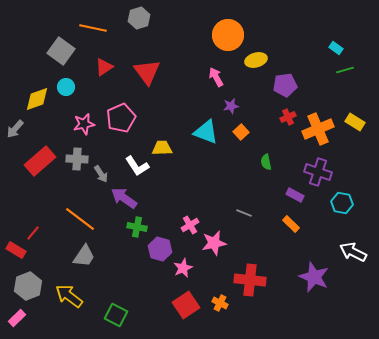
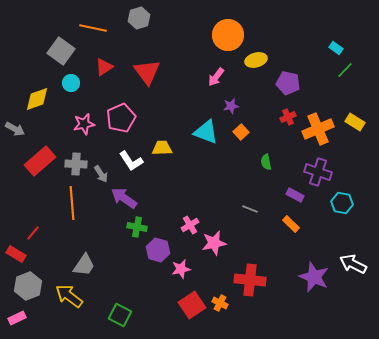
green line at (345, 70): rotated 30 degrees counterclockwise
pink arrow at (216, 77): rotated 114 degrees counterclockwise
purple pentagon at (285, 85): moved 3 px right, 2 px up; rotated 20 degrees clockwise
cyan circle at (66, 87): moved 5 px right, 4 px up
gray arrow at (15, 129): rotated 102 degrees counterclockwise
gray cross at (77, 159): moved 1 px left, 5 px down
white L-shape at (137, 166): moved 6 px left, 5 px up
gray line at (244, 213): moved 6 px right, 4 px up
orange line at (80, 219): moved 8 px left, 16 px up; rotated 48 degrees clockwise
purple hexagon at (160, 249): moved 2 px left, 1 px down
red rectangle at (16, 250): moved 4 px down
white arrow at (353, 252): moved 12 px down
gray trapezoid at (84, 256): moved 9 px down
pink star at (183, 268): moved 2 px left, 1 px down; rotated 12 degrees clockwise
red square at (186, 305): moved 6 px right
green square at (116, 315): moved 4 px right
pink rectangle at (17, 318): rotated 18 degrees clockwise
